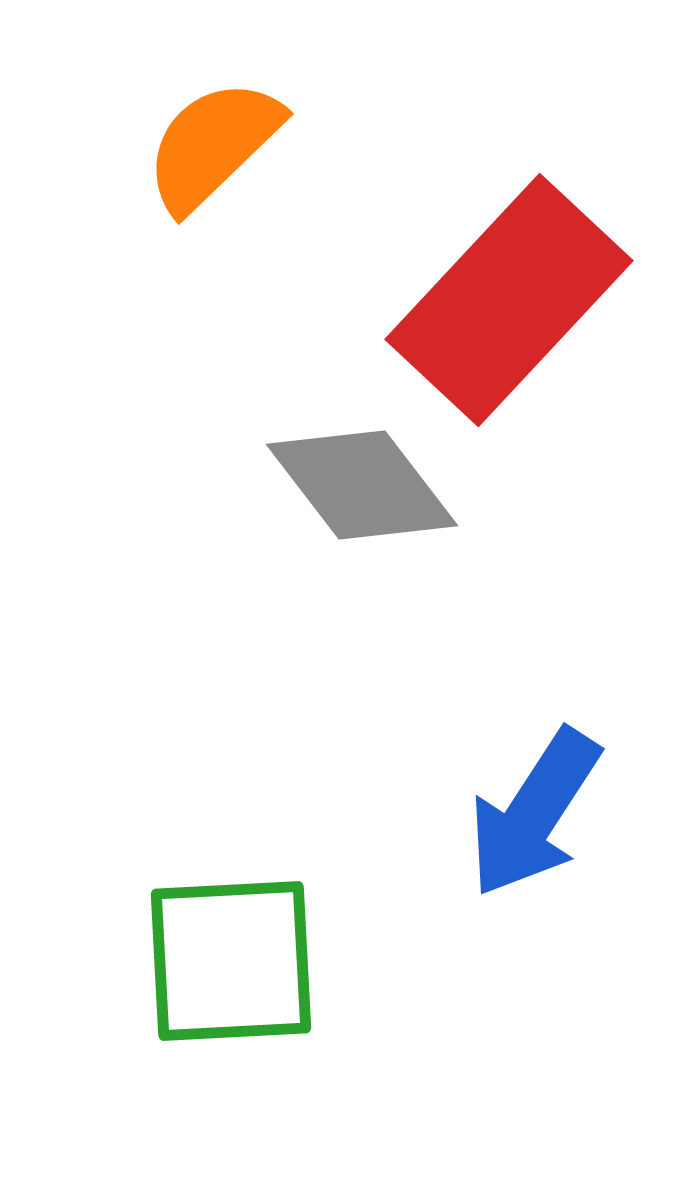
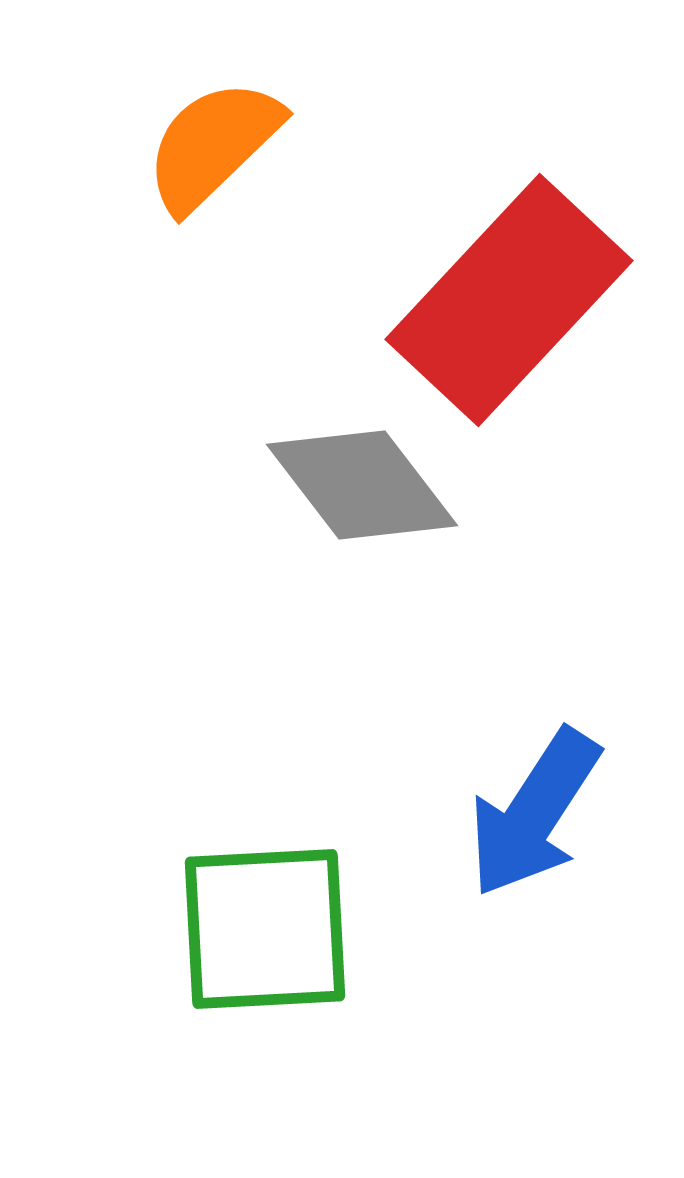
green square: moved 34 px right, 32 px up
